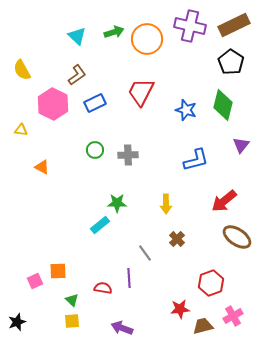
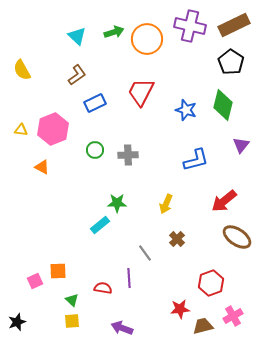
pink hexagon: moved 25 px down; rotated 12 degrees clockwise
yellow arrow: rotated 24 degrees clockwise
